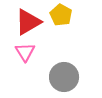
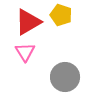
yellow pentagon: rotated 10 degrees counterclockwise
gray circle: moved 1 px right
